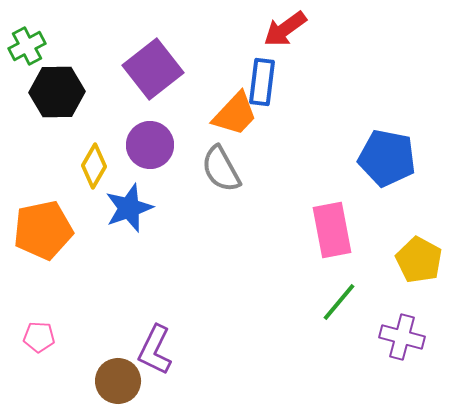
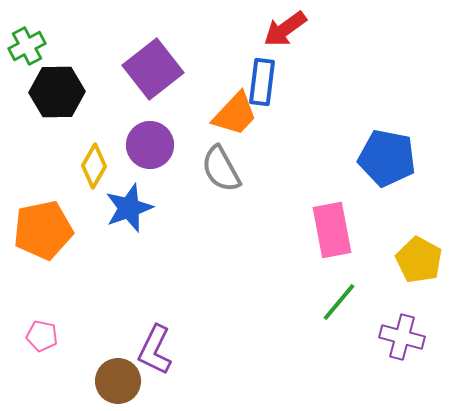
pink pentagon: moved 3 px right, 1 px up; rotated 8 degrees clockwise
